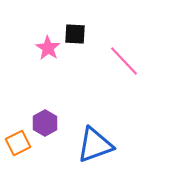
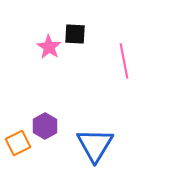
pink star: moved 1 px right, 1 px up
pink line: rotated 32 degrees clockwise
purple hexagon: moved 3 px down
blue triangle: rotated 39 degrees counterclockwise
